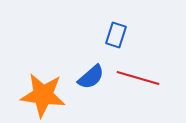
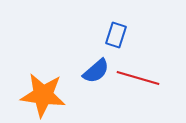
blue semicircle: moved 5 px right, 6 px up
